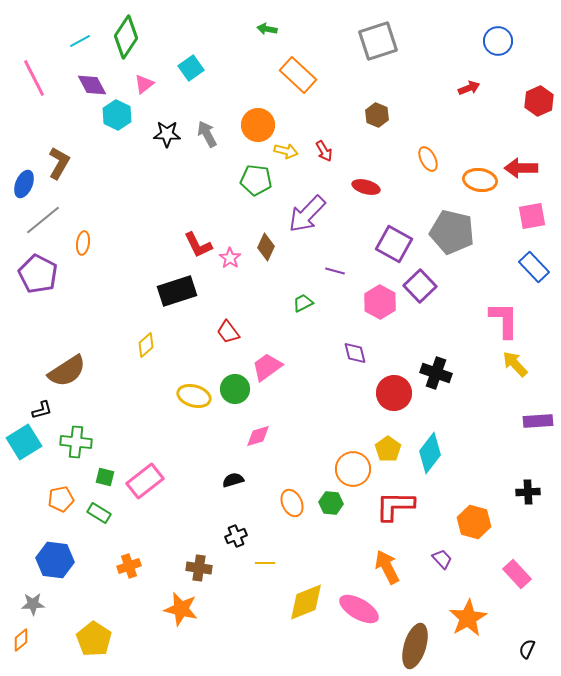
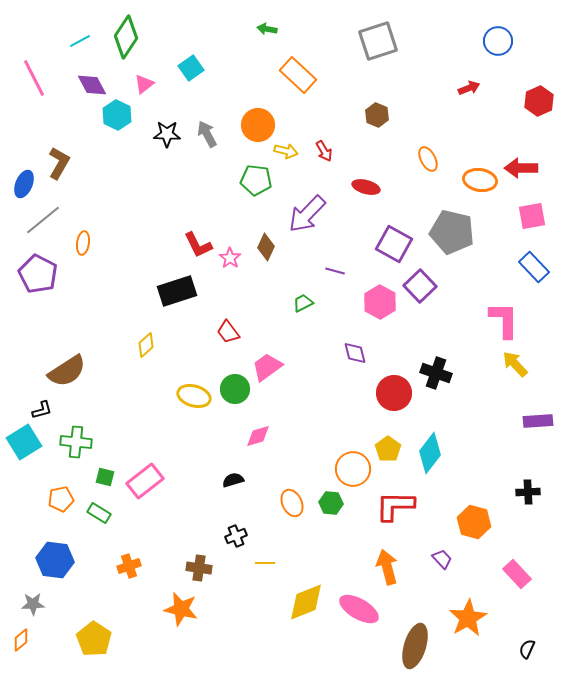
orange arrow at (387, 567): rotated 12 degrees clockwise
